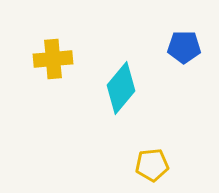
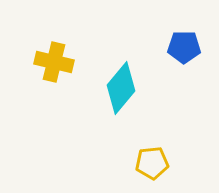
yellow cross: moved 1 px right, 3 px down; rotated 18 degrees clockwise
yellow pentagon: moved 2 px up
